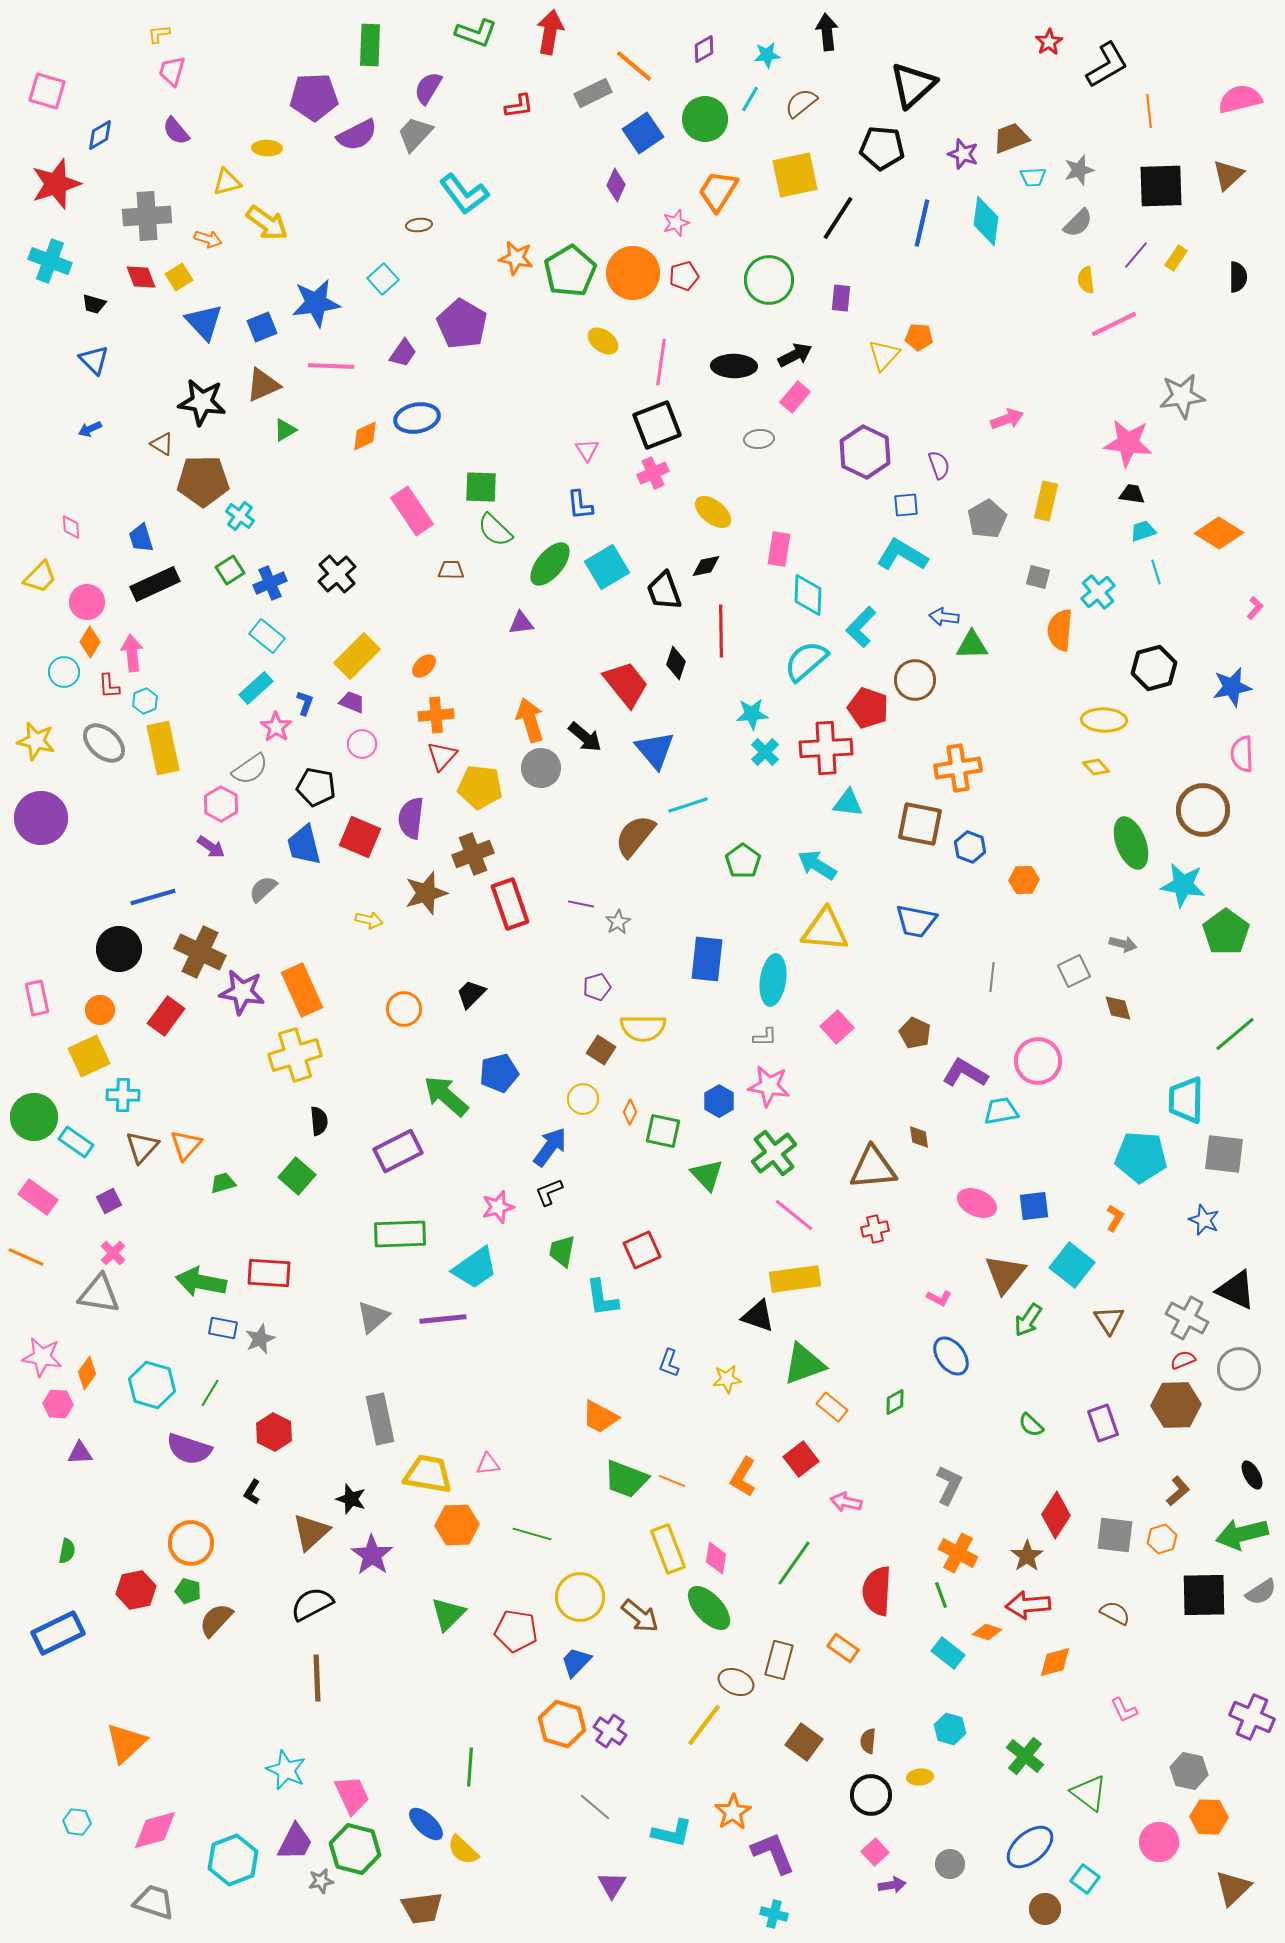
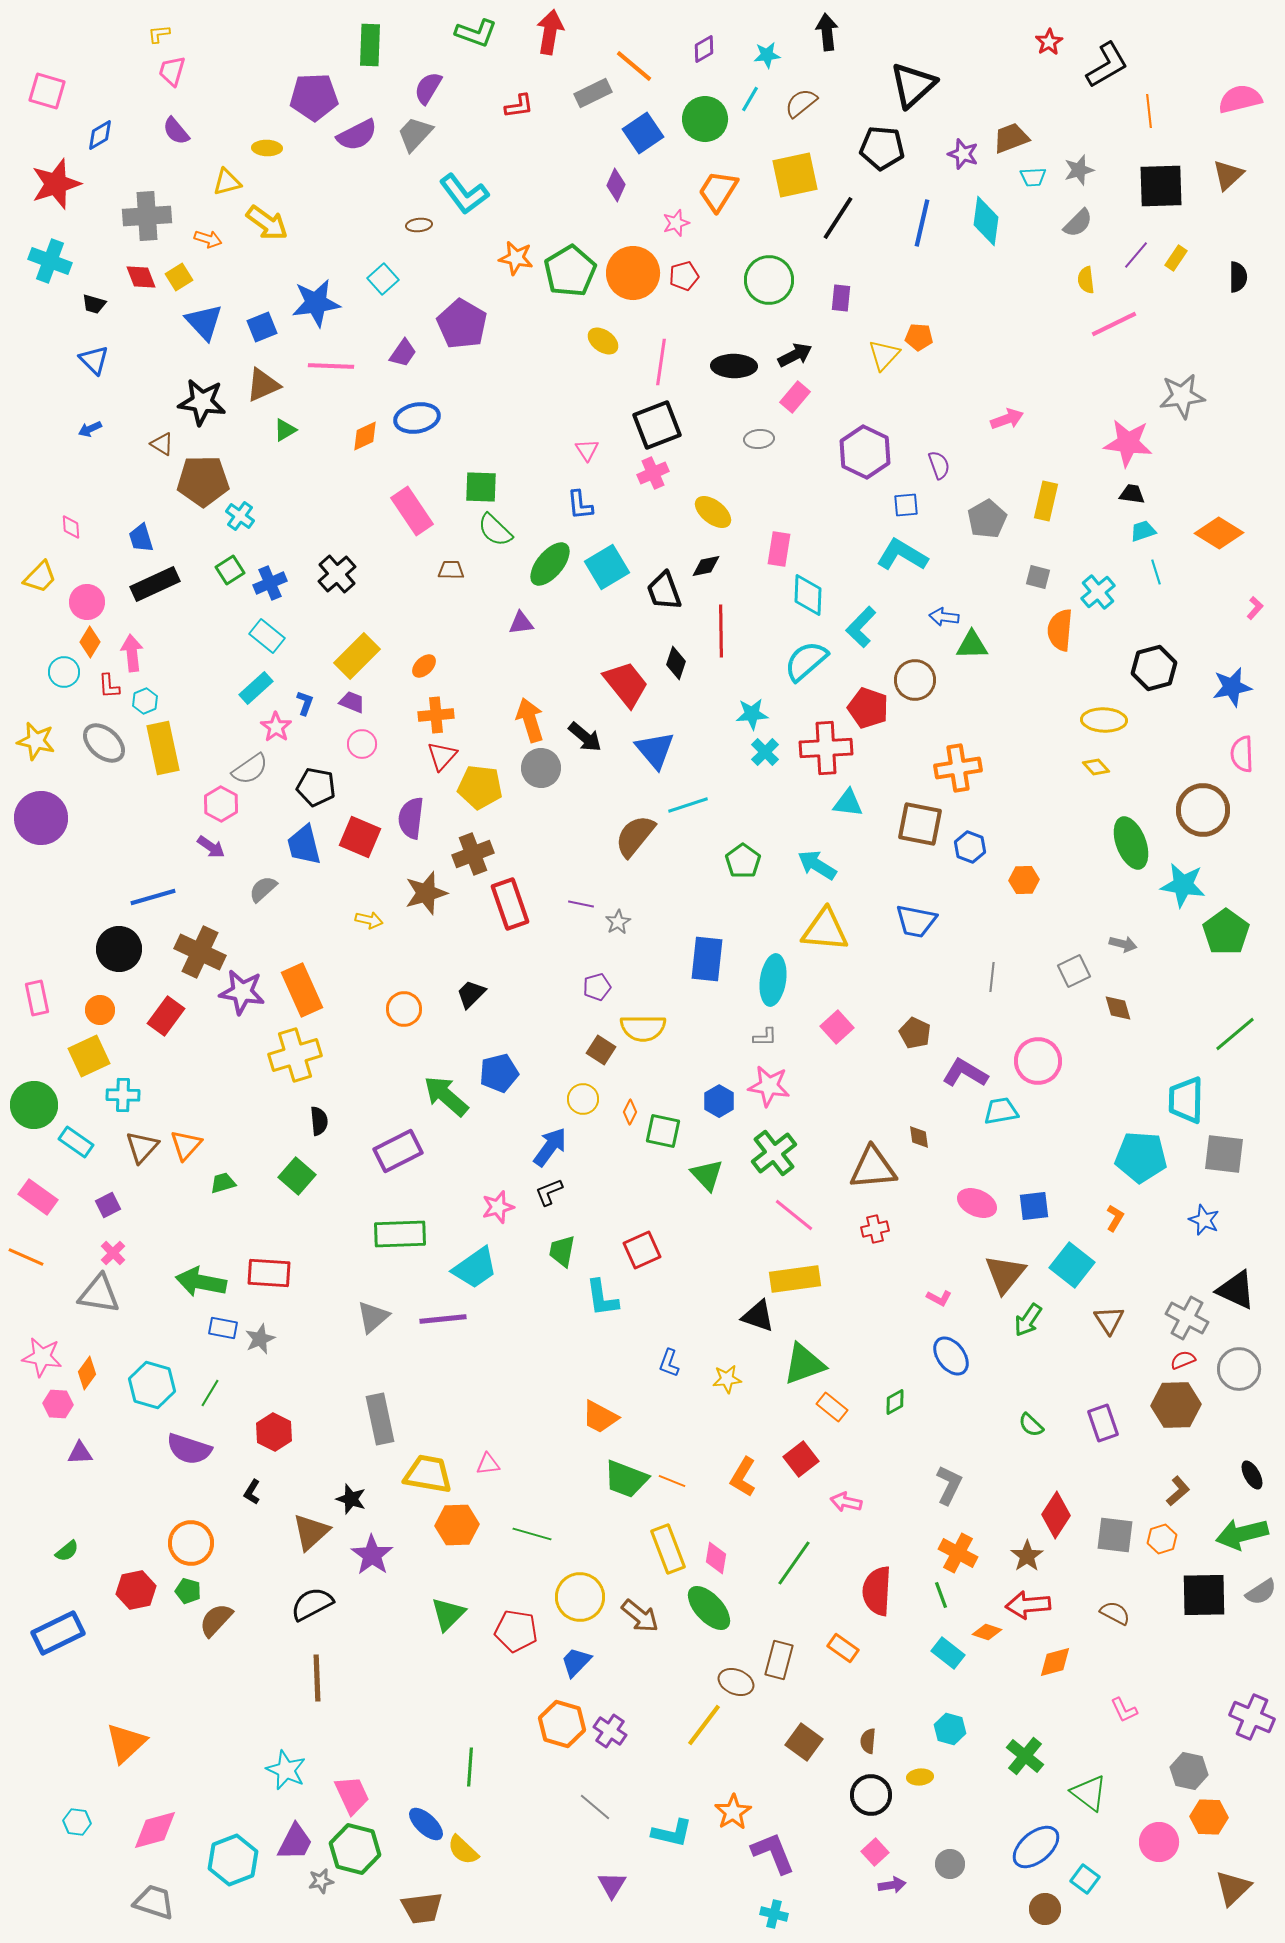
green circle at (34, 1117): moved 12 px up
purple square at (109, 1201): moved 1 px left, 4 px down
green semicircle at (67, 1551): rotated 40 degrees clockwise
blue ellipse at (1030, 1847): moved 6 px right
